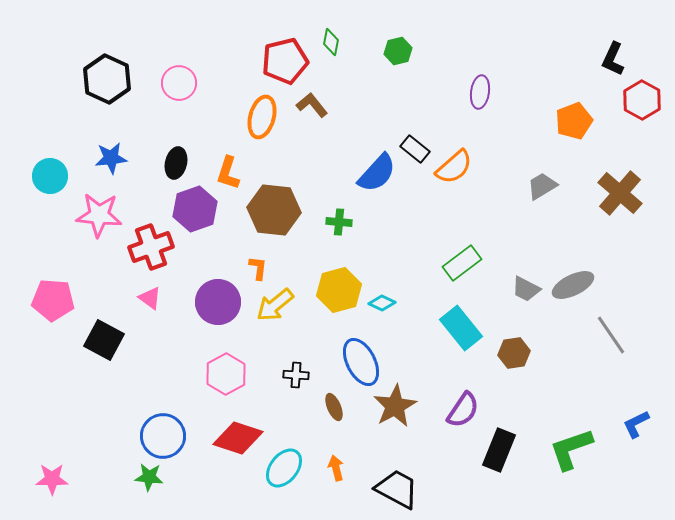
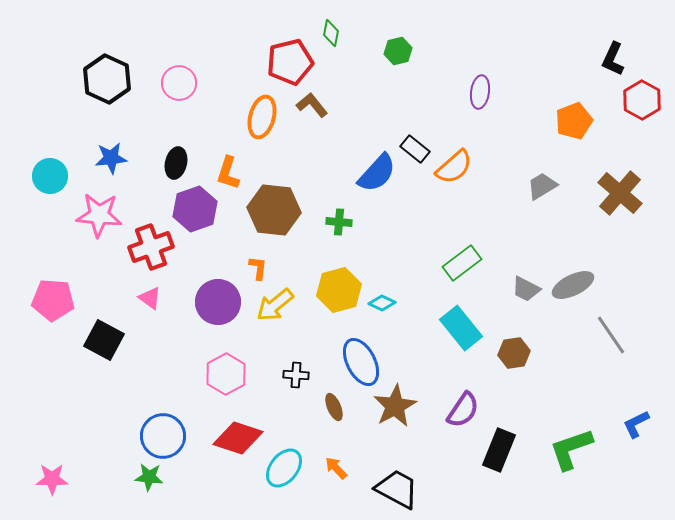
green diamond at (331, 42): moved 9 px up
red pentagon at (285, 61): moved 5 px right, 1 px down
orange arrow at (336, 468): rotated 30 degrees counterclockwise
